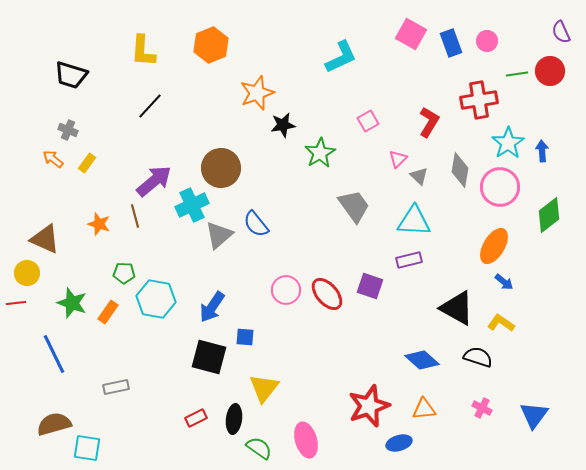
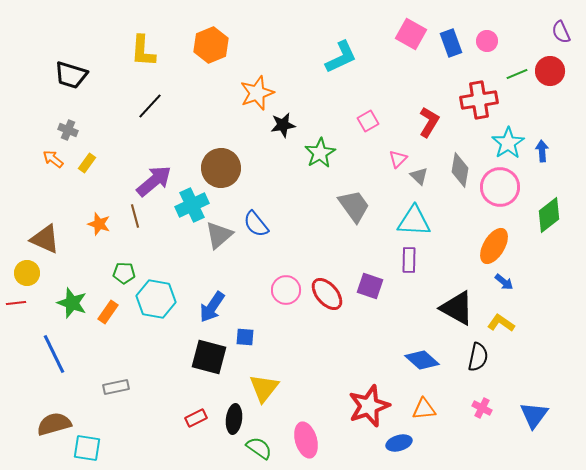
green line at (517, 74): rotated 15 degrees counterclockwise
purple rectangle at (409, 260): rotated 75 degrees counterclockwise
black semicircle at (478, 357): rotated 84 degrees clockwise
